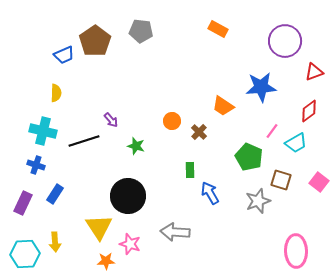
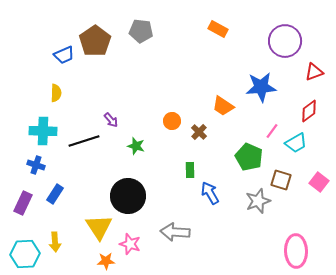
cyan cross: rotated 12 degrees counterclockwise
